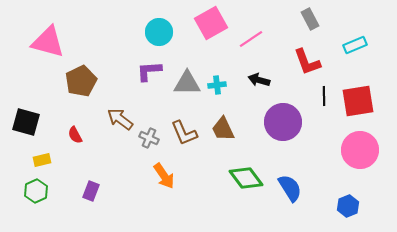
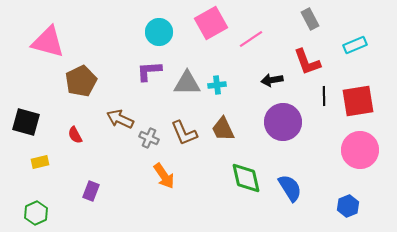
black arrow: moved 13 px right; rotated 25 degrees counterclockwise
brown arrow: rotated 12 degrees counterclockwise
yellow rectangle: moved 2 px left, 2 px down
green diamond: rotated 24 degrees clockwise
green hexagon: moved 22 px down
